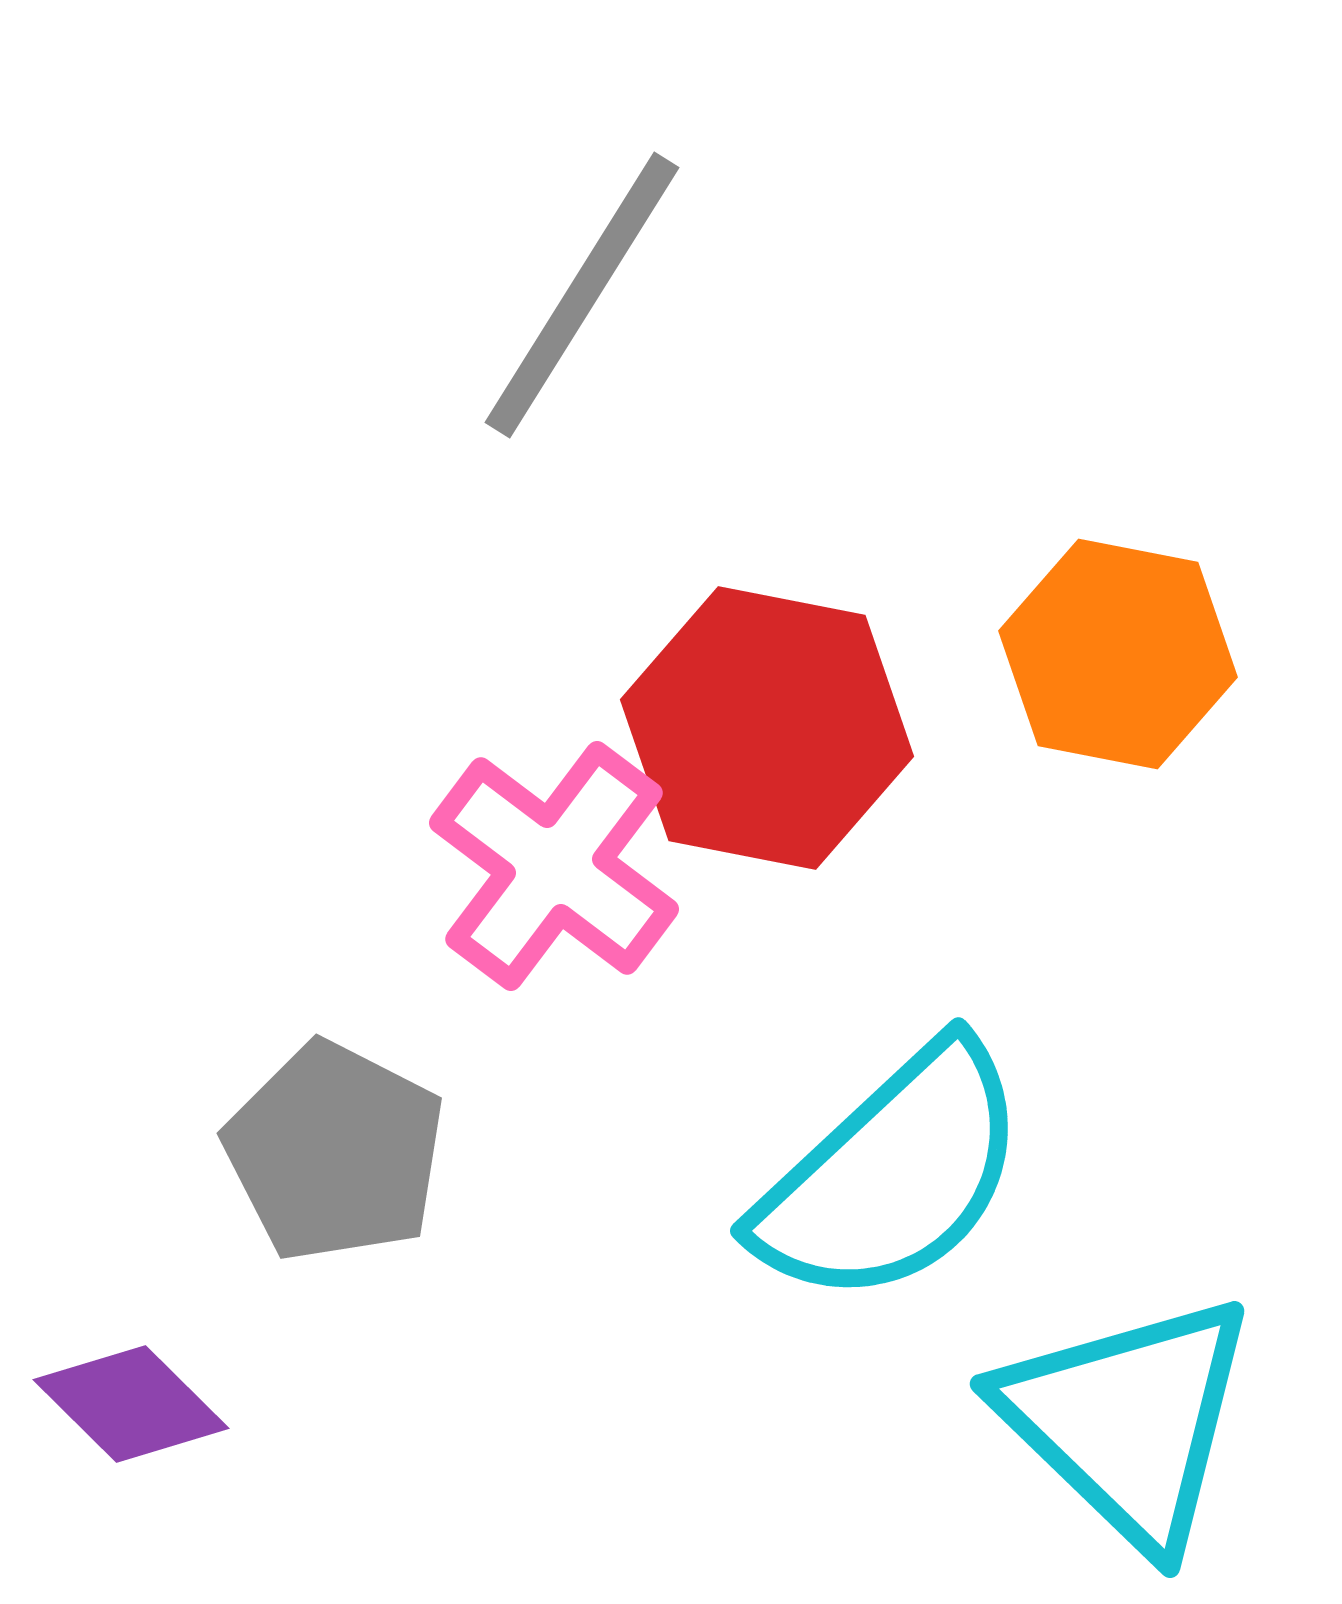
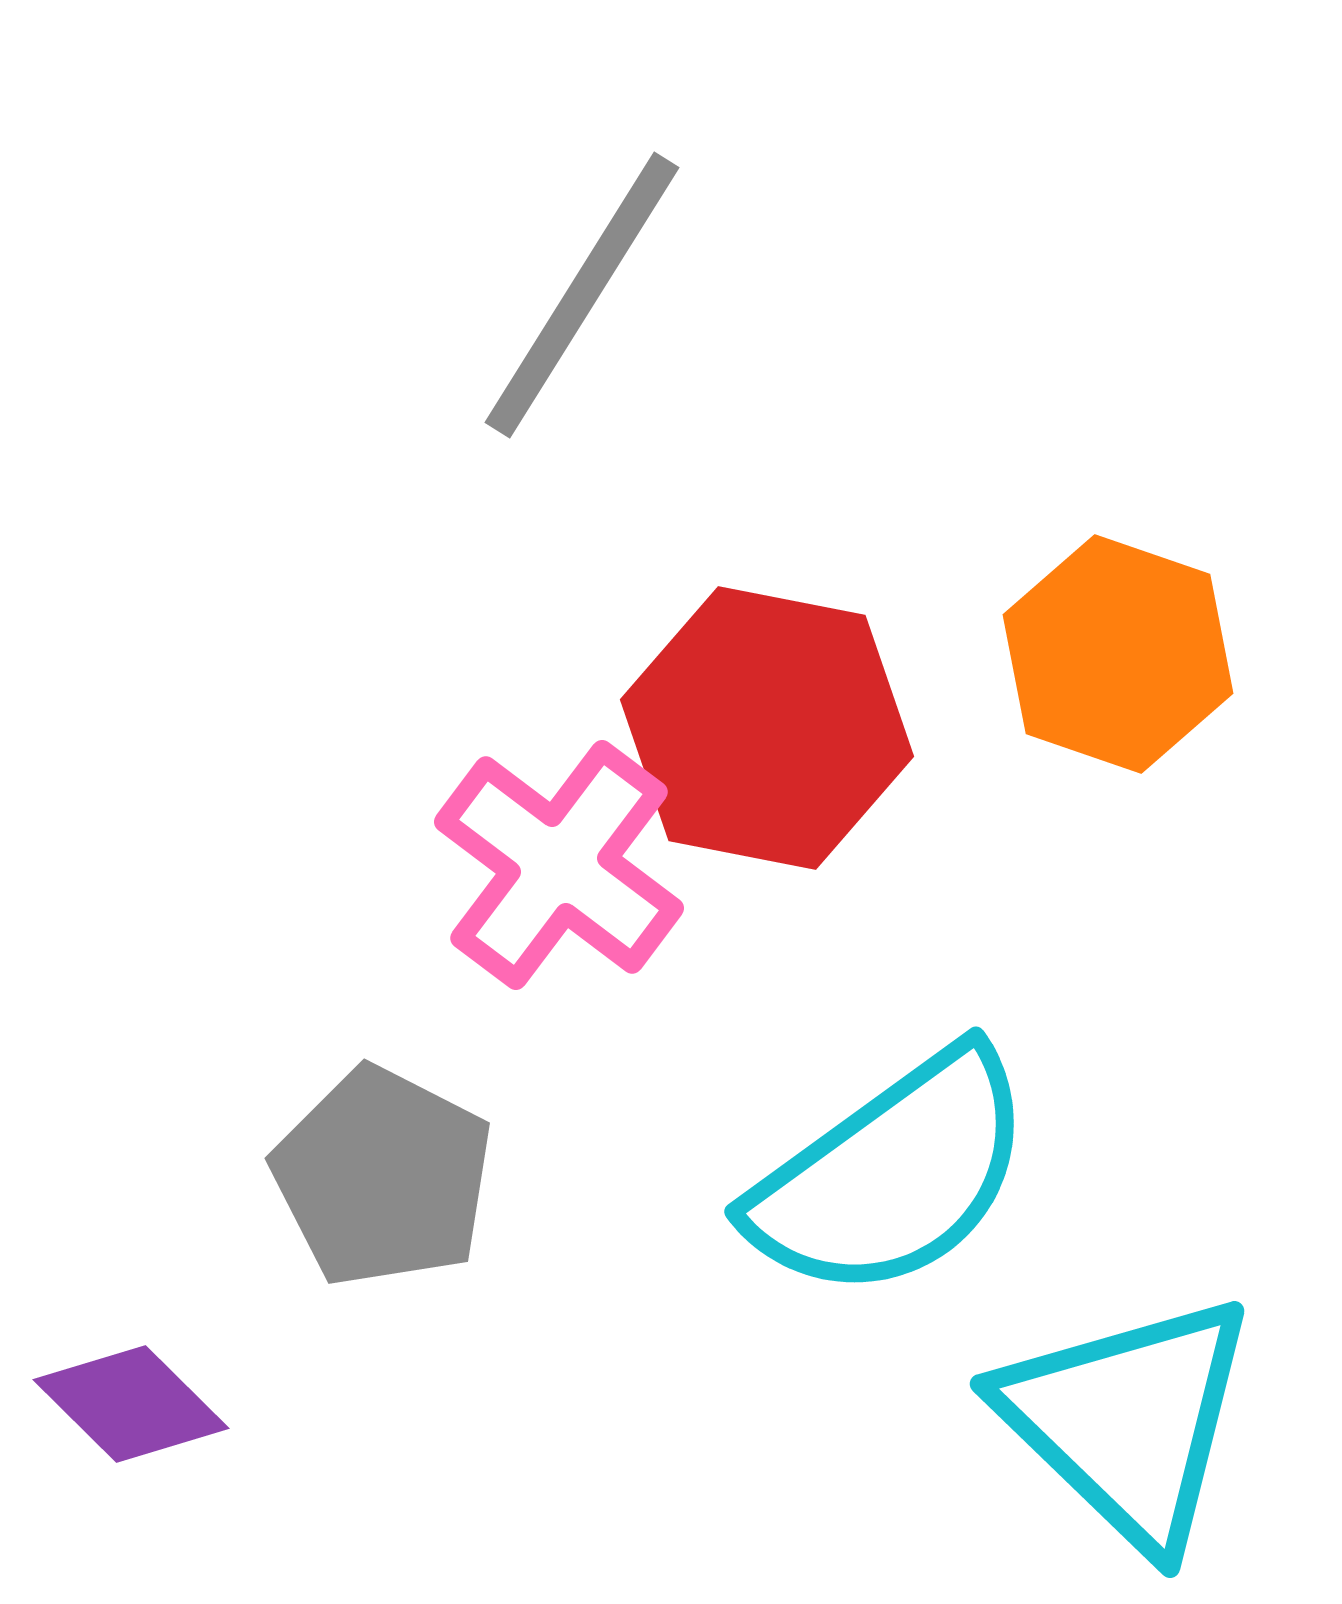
orange hexagon: rotated 8 degrees clockwise
pink cross: moved 5 px right, 1 px up
gray pentagon: moved 48 px right, 25 px down
cyan semicircle: rotated 7 degrees clockwise
